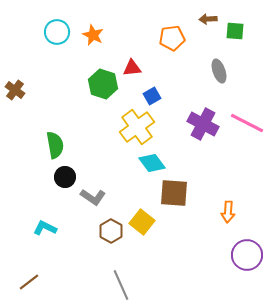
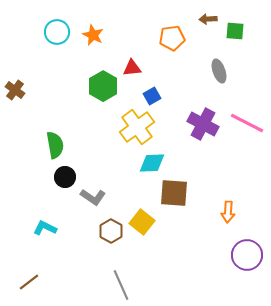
green hexagon: moved 2 px down; rotated 12 degrees clockwise
cyan diamond: rotated 56 degrees counterclockwise
